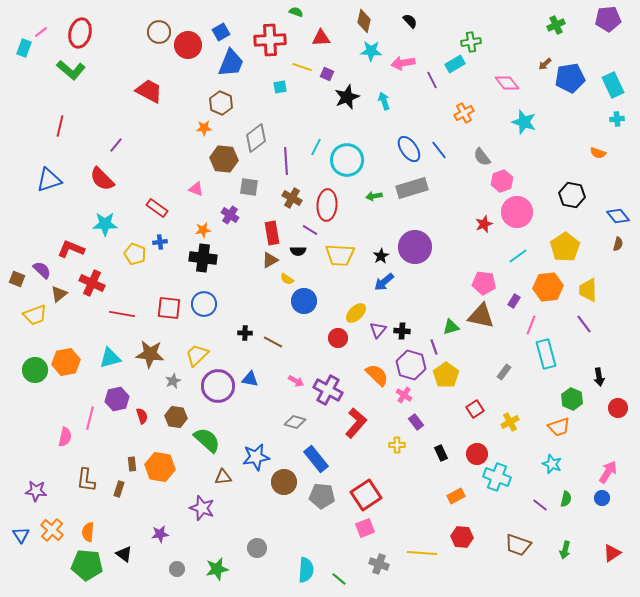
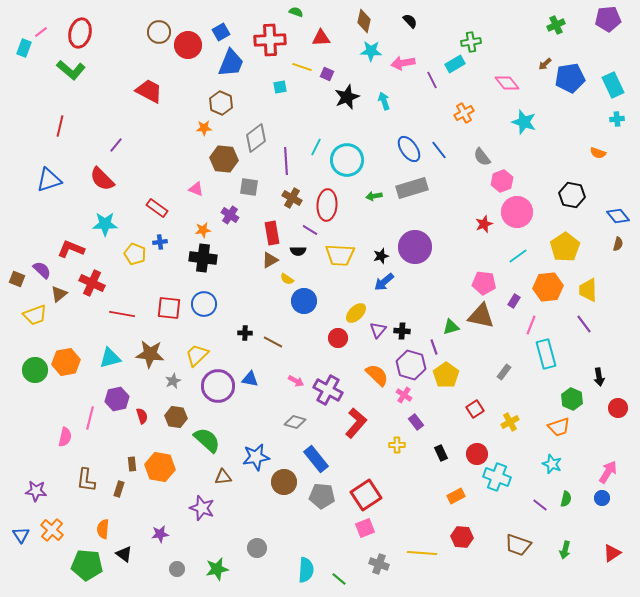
black star at (381, 256): rotated 14 degrees clockwise
orange semicircle at (88, 532): moved 15 px right, 3 px up
